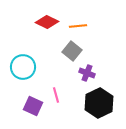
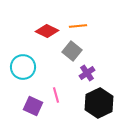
red diamond: moved 9 px down
purple cross: rotated 35 degrees clockwise
